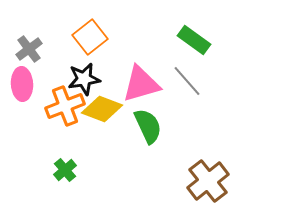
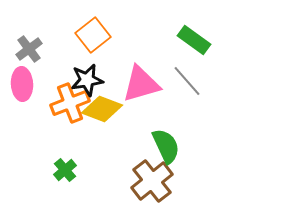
orange square: moved 3 px right, 2 px up
black star: moved 3 px right, 1 px down
orange cross: moved 5 px right, 3 px up
green semicircle: moved 18 px right, 20 px down
brown cross: moved 56 px left
